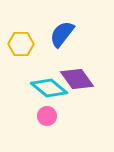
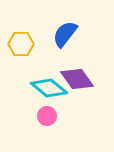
blue semicircle: moved 3 px right
